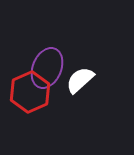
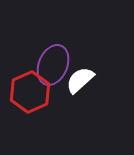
purple ellipse: moved 6 px right, 3 px up
